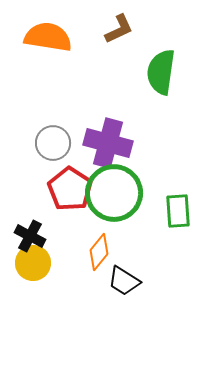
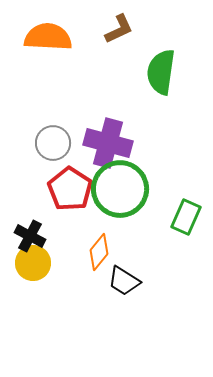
orange semicircle: rotated 6 degrees counterclockwise
green circle: moved 6 px right, 4 px up
green rectangle: moved 8 px right, 6 px down; rotated 28 degrees clockwise
